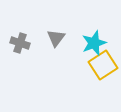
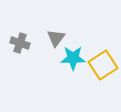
cyan star: moved 21 px left, 15 px down; rotated 20 degrees clockwise
